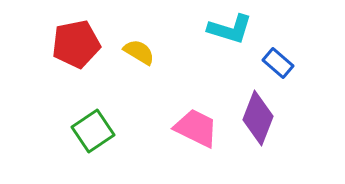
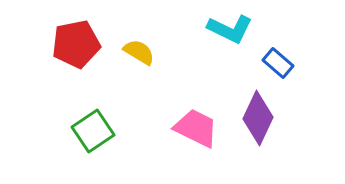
cyan L-shape: rotated 9 degrees clockwise
purple diamond: rotated 4 degrees clockwise
